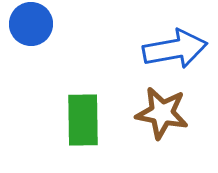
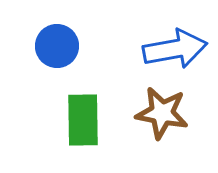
blue circle: moved 26 px right, 22 px down
